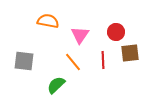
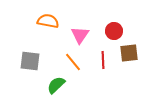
red circle: moved 2 px left, 1 px up
brown square: moved 1 px left
gray square: moved 6 px right
